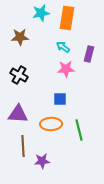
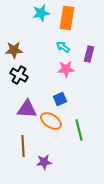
brown star: moved 6 px left, 13 px down
blue square: rotated 24 degrees counterclockwise
purple triangle: moved 9 px right, 5 px up
orange ellipse: moved 3 px up; rotated 35 degrees clockwise
purple star: moved 2 px right, 1 px down
